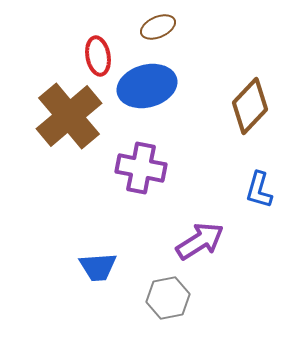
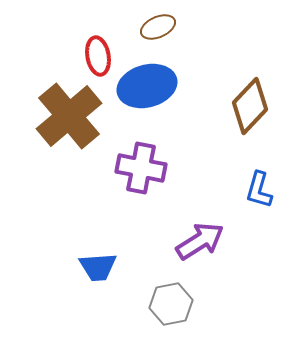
gray hexagon: moved 3 px right, 6 px down
